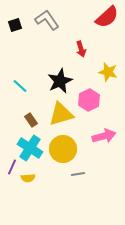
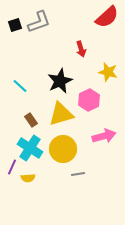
gray L-shape: moved 8 px left, 2 px down; rotated 105 degrees clockwise
